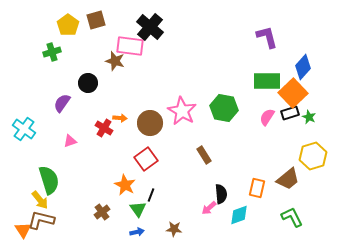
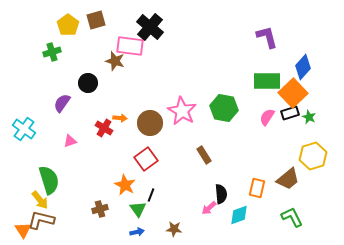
brown cross at (102, 212): moved 2 px left, 3 px up; rotated 21 degrees clockwise
